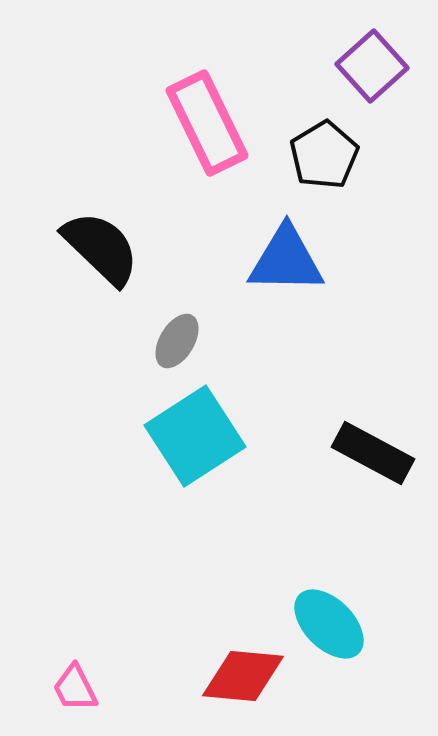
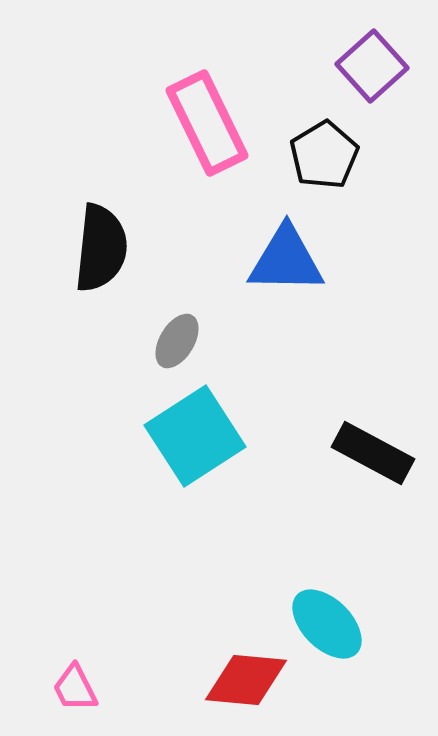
black semicircle: rotated 52 degrees clockwise
cyan ellipse: moved 2 px left
red diamond: moved 3 px right, 4 px down
